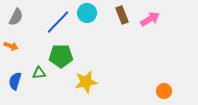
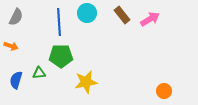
brown rectangle: rotated 18 degrees counterclockwise
blue line: moved 1 px right; rotated 48 degrees counterclockwise
blue semicircle: moved 1 px right, 1 px up
